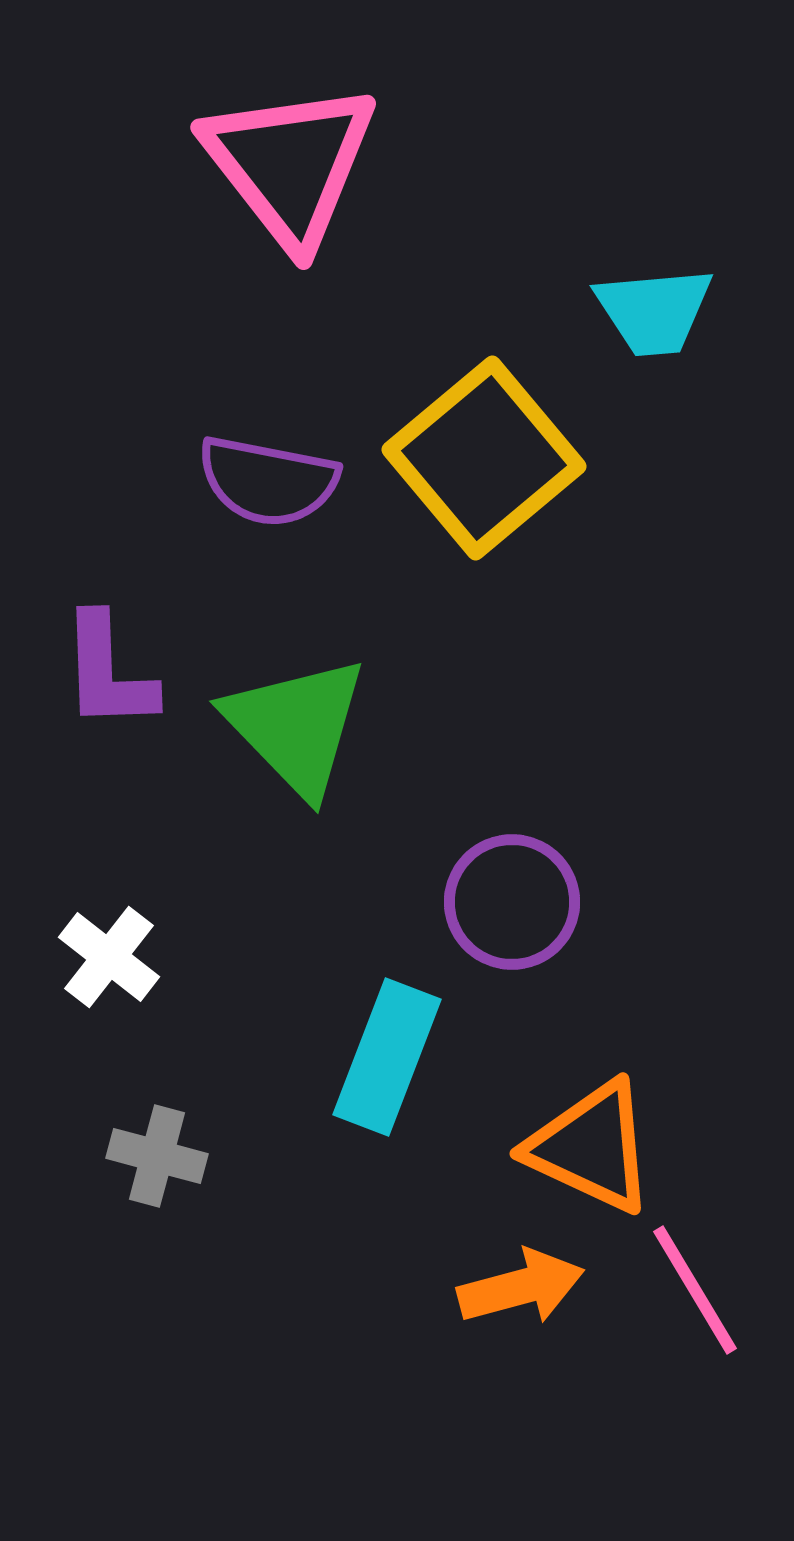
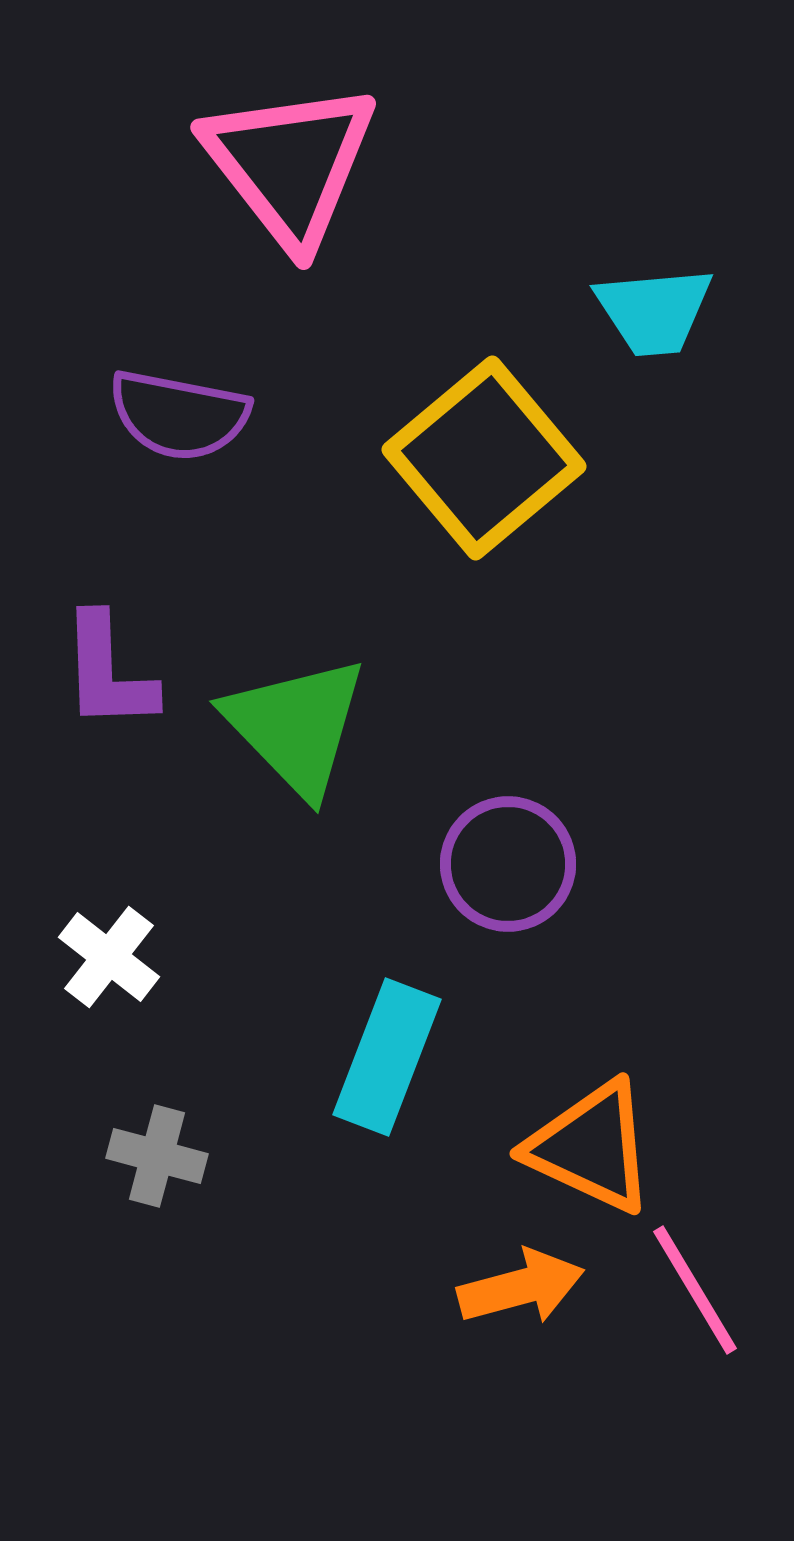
purple semicircle: moved 89 px left, 66 px up
purple circle: moved 4 px left, 38 px up
